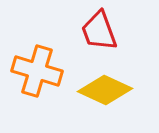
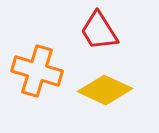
red trapezoid: rotated 12 degrees counterclockwise
